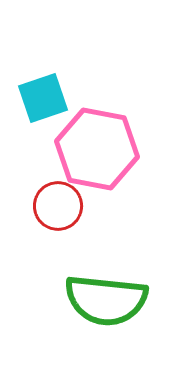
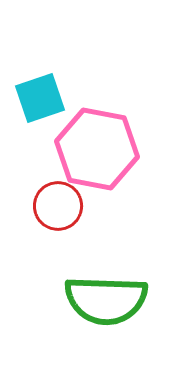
cyan square: moved 3 px left
green semicircle: rotated 4 degrees counterclockwise
